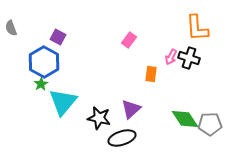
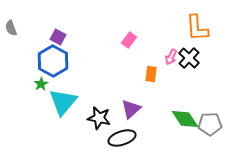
black cross: rotated 25 degrees clockwise
blue hexagon: moved 9 px right, 1 px up
